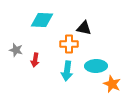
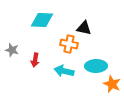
orange cross: rotated 12 degrees clockwise
gray star: moved 4 px left
cyan arrow: moved 3 px left; rotated 96 degrees clockwise
